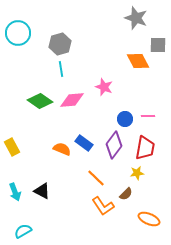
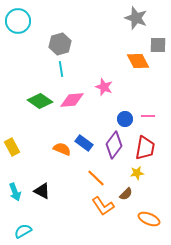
cyan circle: moved 12 px up
